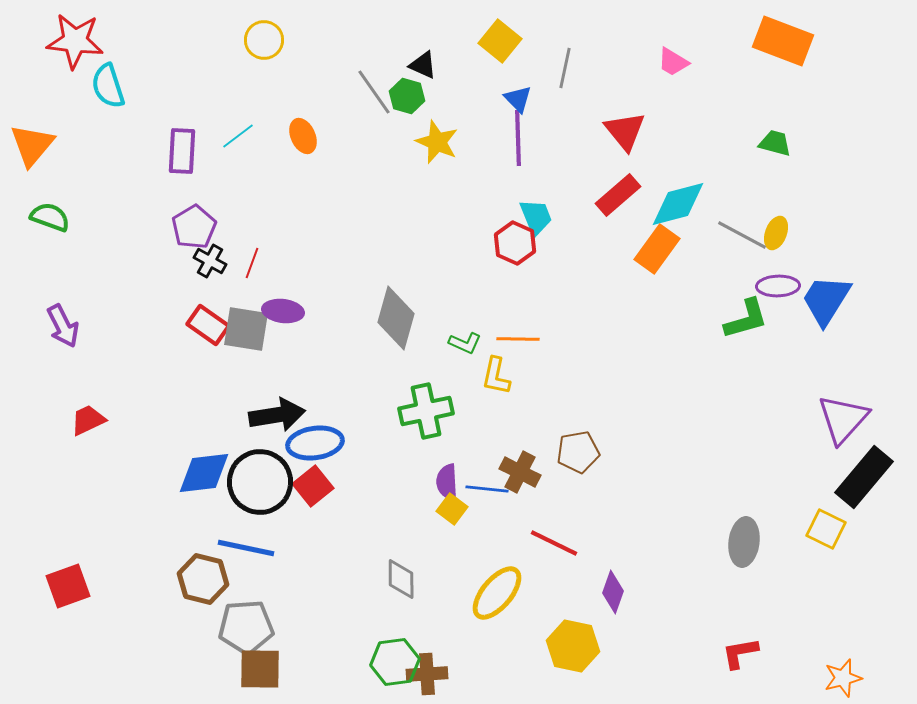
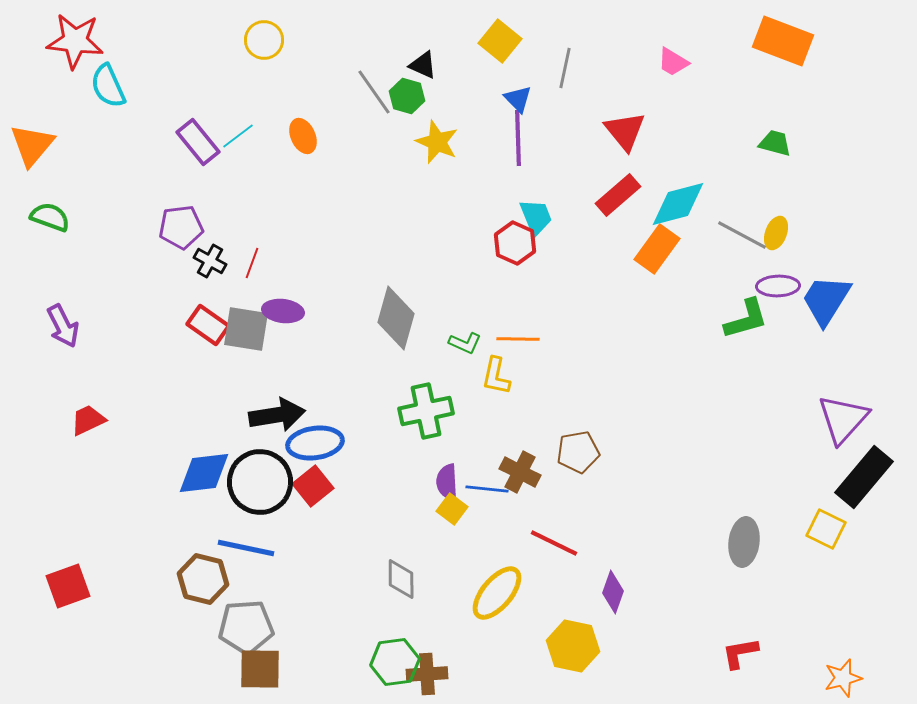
cyan semicircle at (108, 86): rotated 6 degrees counterclockwise
purple rectangle at (182, 151): moved 16 px right, 9 px up; rotated 42 degrees counterclockwise
purple pentagon at (194, 227): moved 13 px left; rotated 24 degrees clockwise
